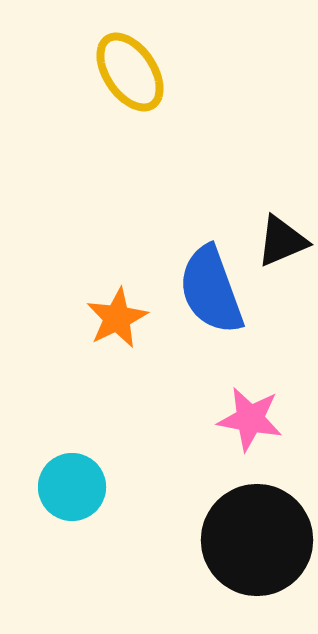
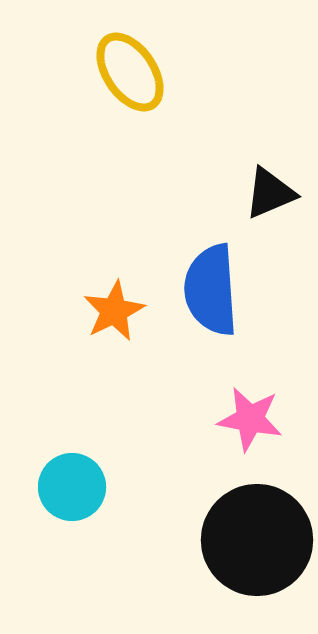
black triangle: moved 12 px left, 48 px up
blue semicircle: rotated 16 degrees clockwise
orange star: moved 3 px left, 7 px up
